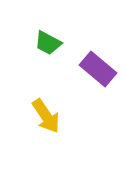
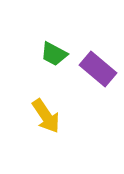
green trapezoid: moved 6 px right, 11 px down
